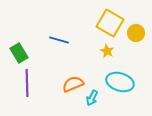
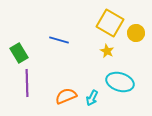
orange semicircle: moved 7 px left, 12 px down
